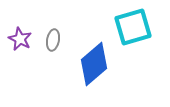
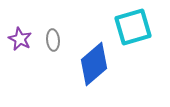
gray ellipse: rotated 15 degrees counterclockwise
